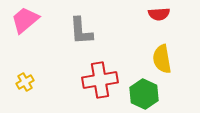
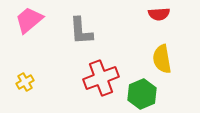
pink trapezoid: moved 4 px right
red cross: moved 1 px right, 2 px up; rotated 12 degrees counterclockwise
green hexagon: moved 2 px left; rotated 12 degrees clockwise
